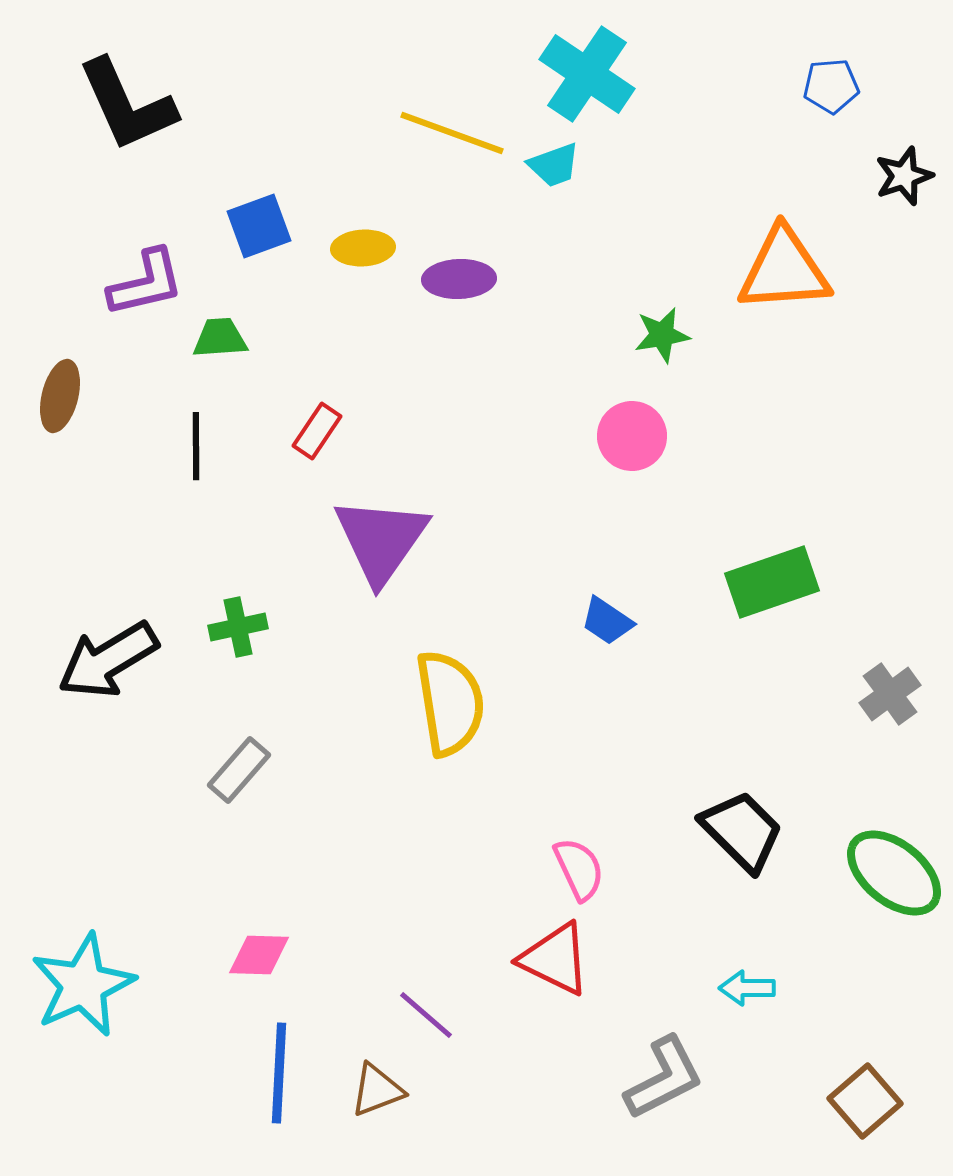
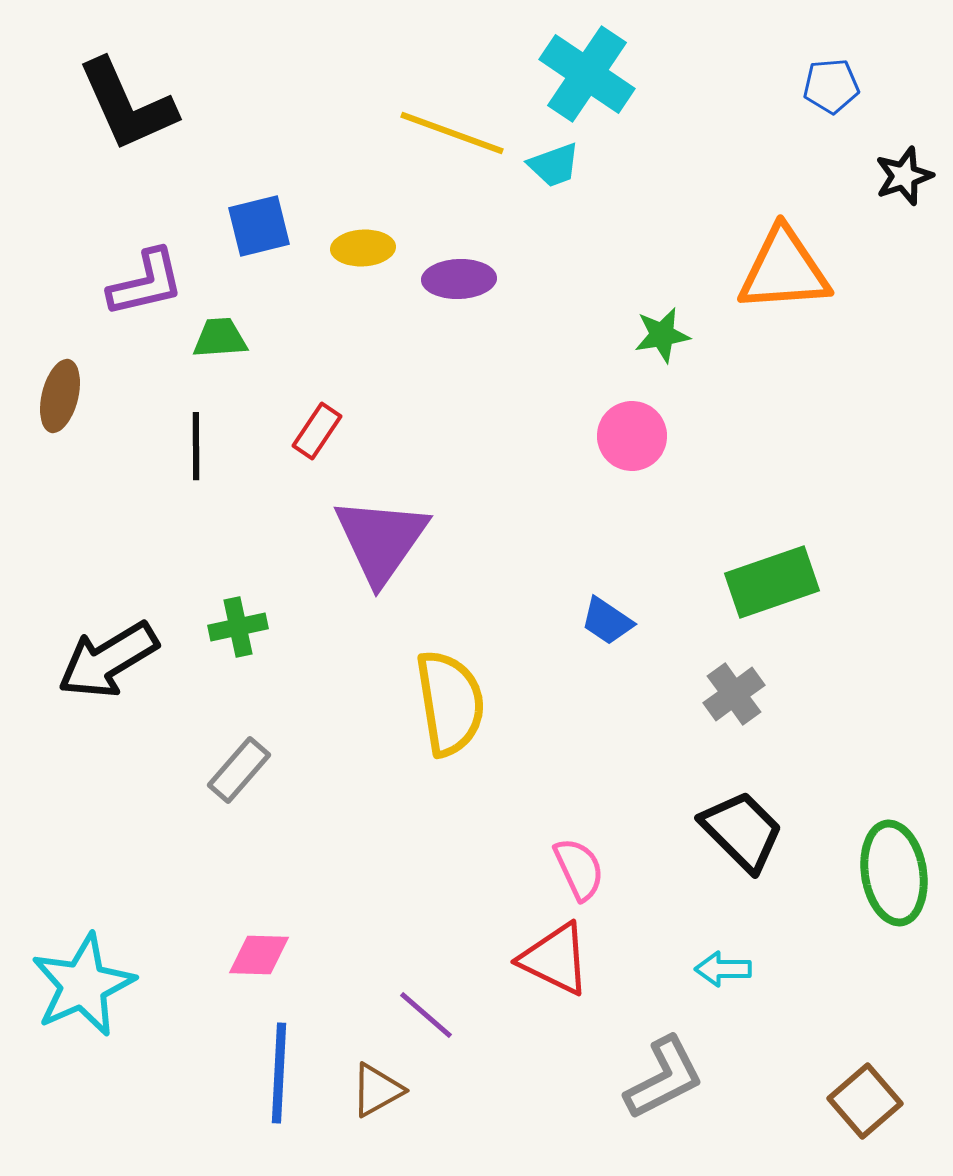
blue square: rotated 6 degrees clockwise
gray cross: moved 156 px left
green ellipse: rotated 42 degrees clockwise
cyan arrow: moved 24 px left, 19 px up
brown triangle: rotated 8 degrees counterclockwise
